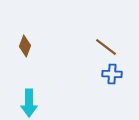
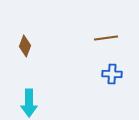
brown line: moved 9 px up; rotated 45 degrees counterclockwise
